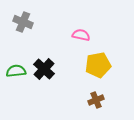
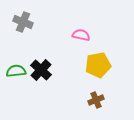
black cross: moved 3 px left, 1 px down
